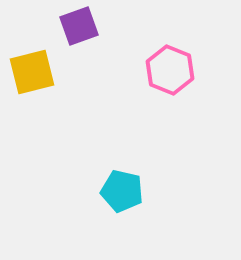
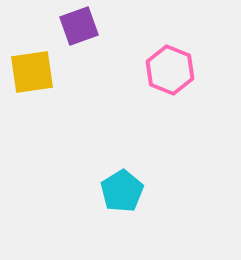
yellow square: rotated 6 degrees clockwise
cyan pentagon: rotated 27 degrees clockwise
